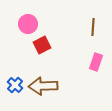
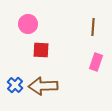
red square: moved 1 px left, 5 px down; rotated 30 degrees clockwise
